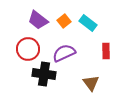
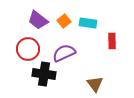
cyan rectangle: rotated 30 degrees counterclockwise
red rectangle: moved 6 px right, 10 px up
brown triangle: moved 4 px right, 1 px down
